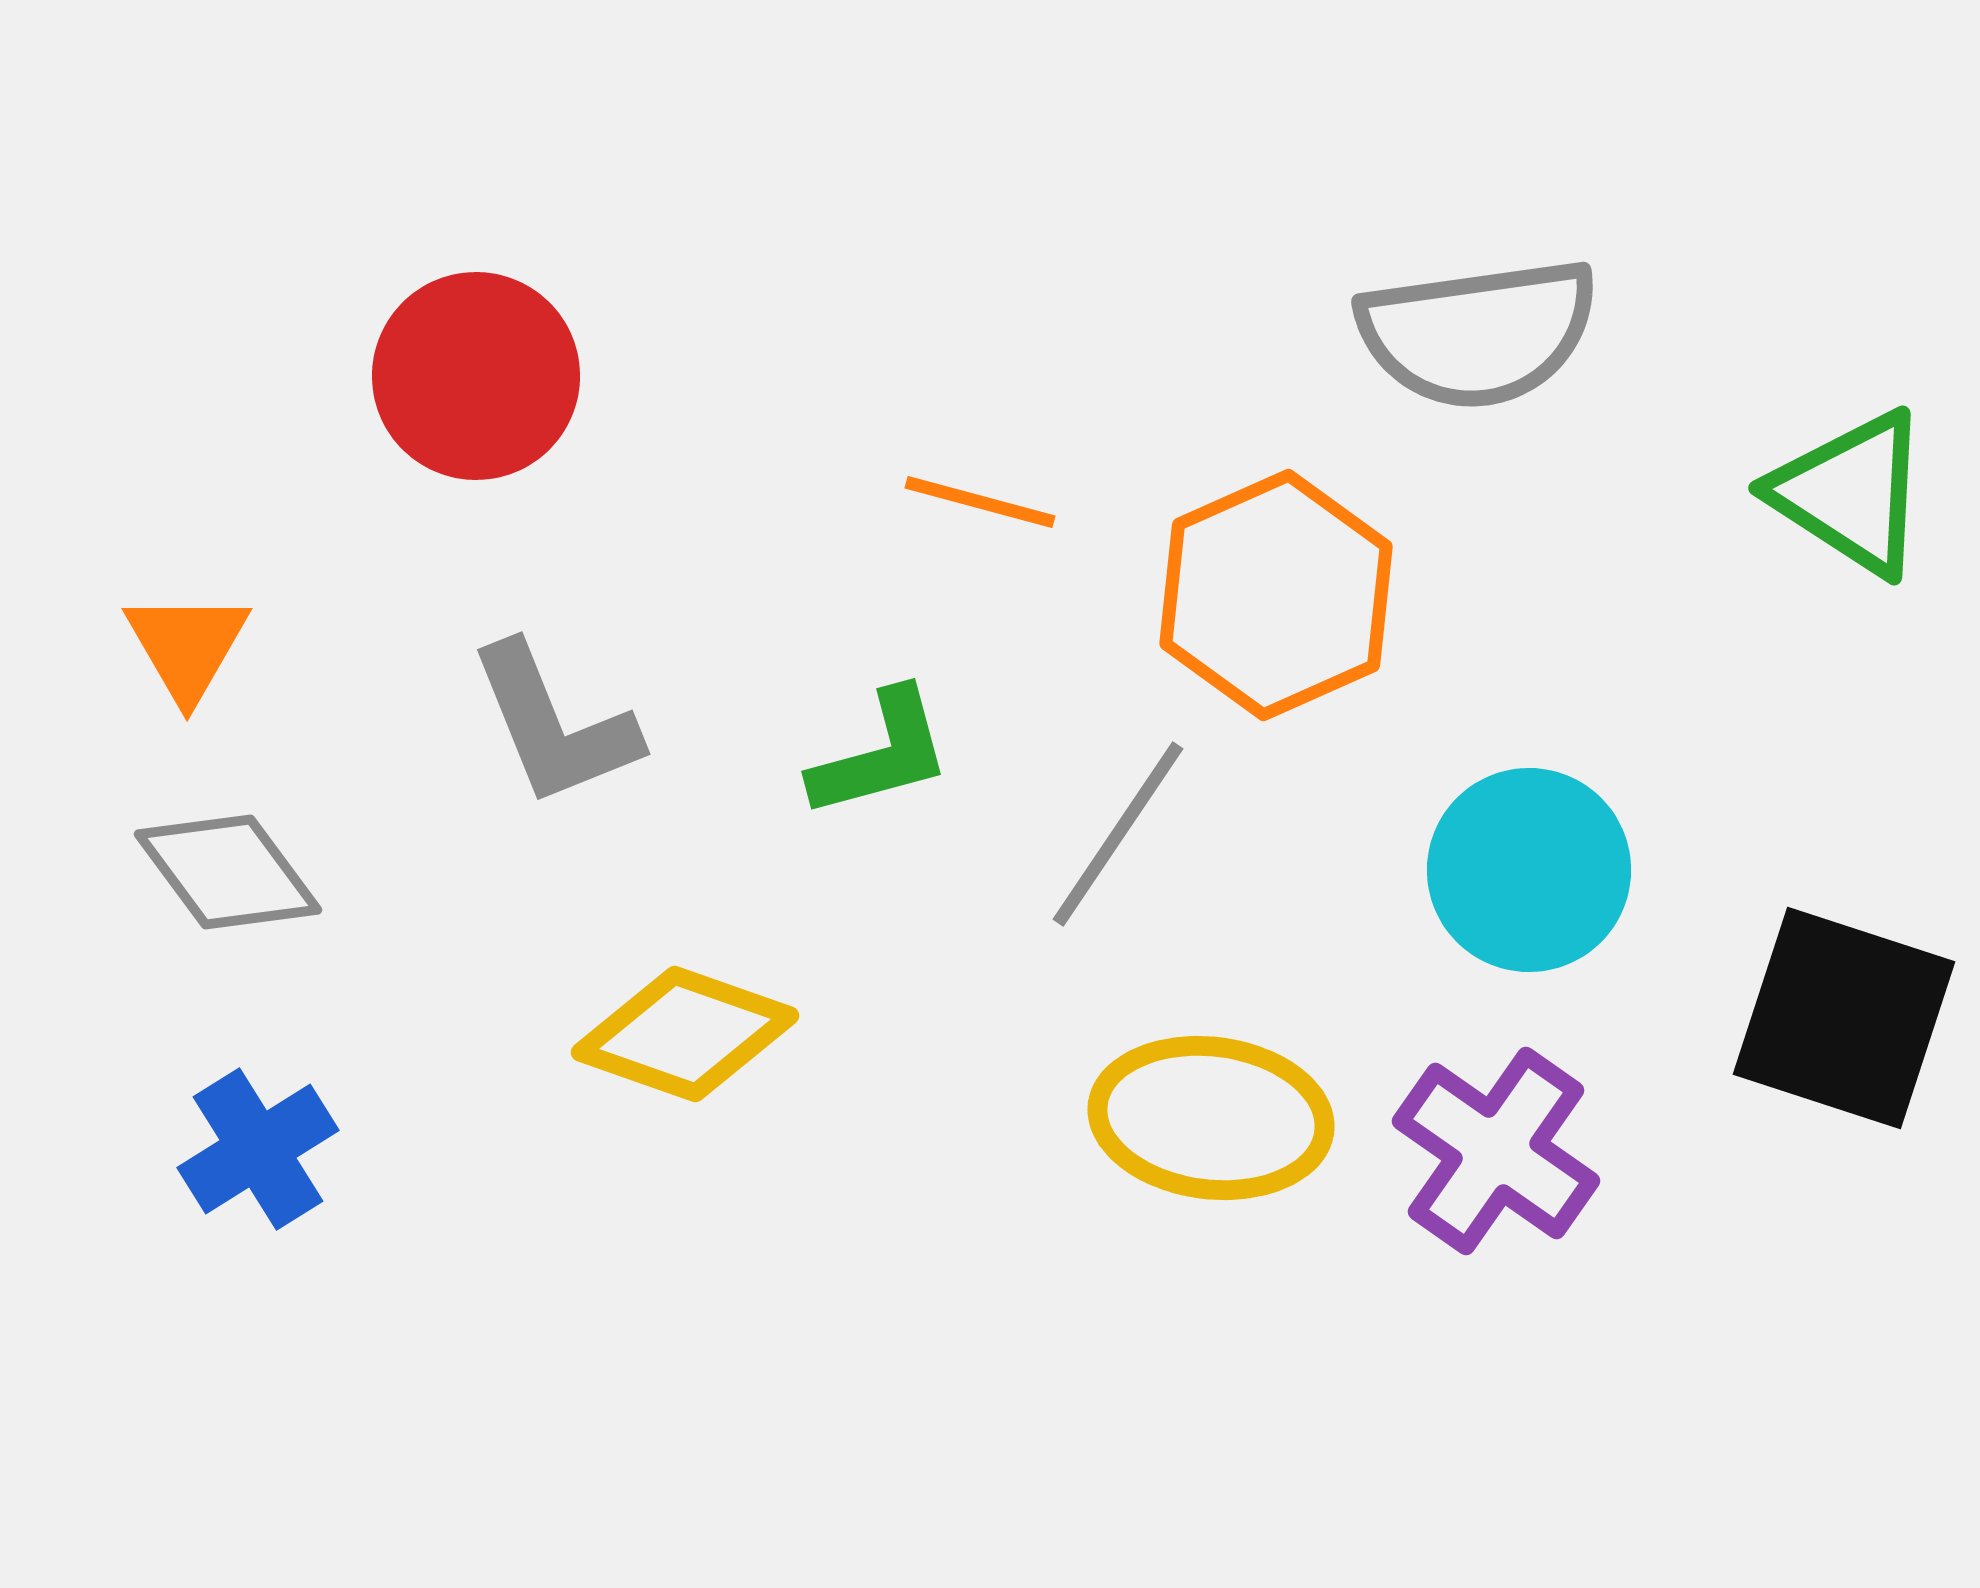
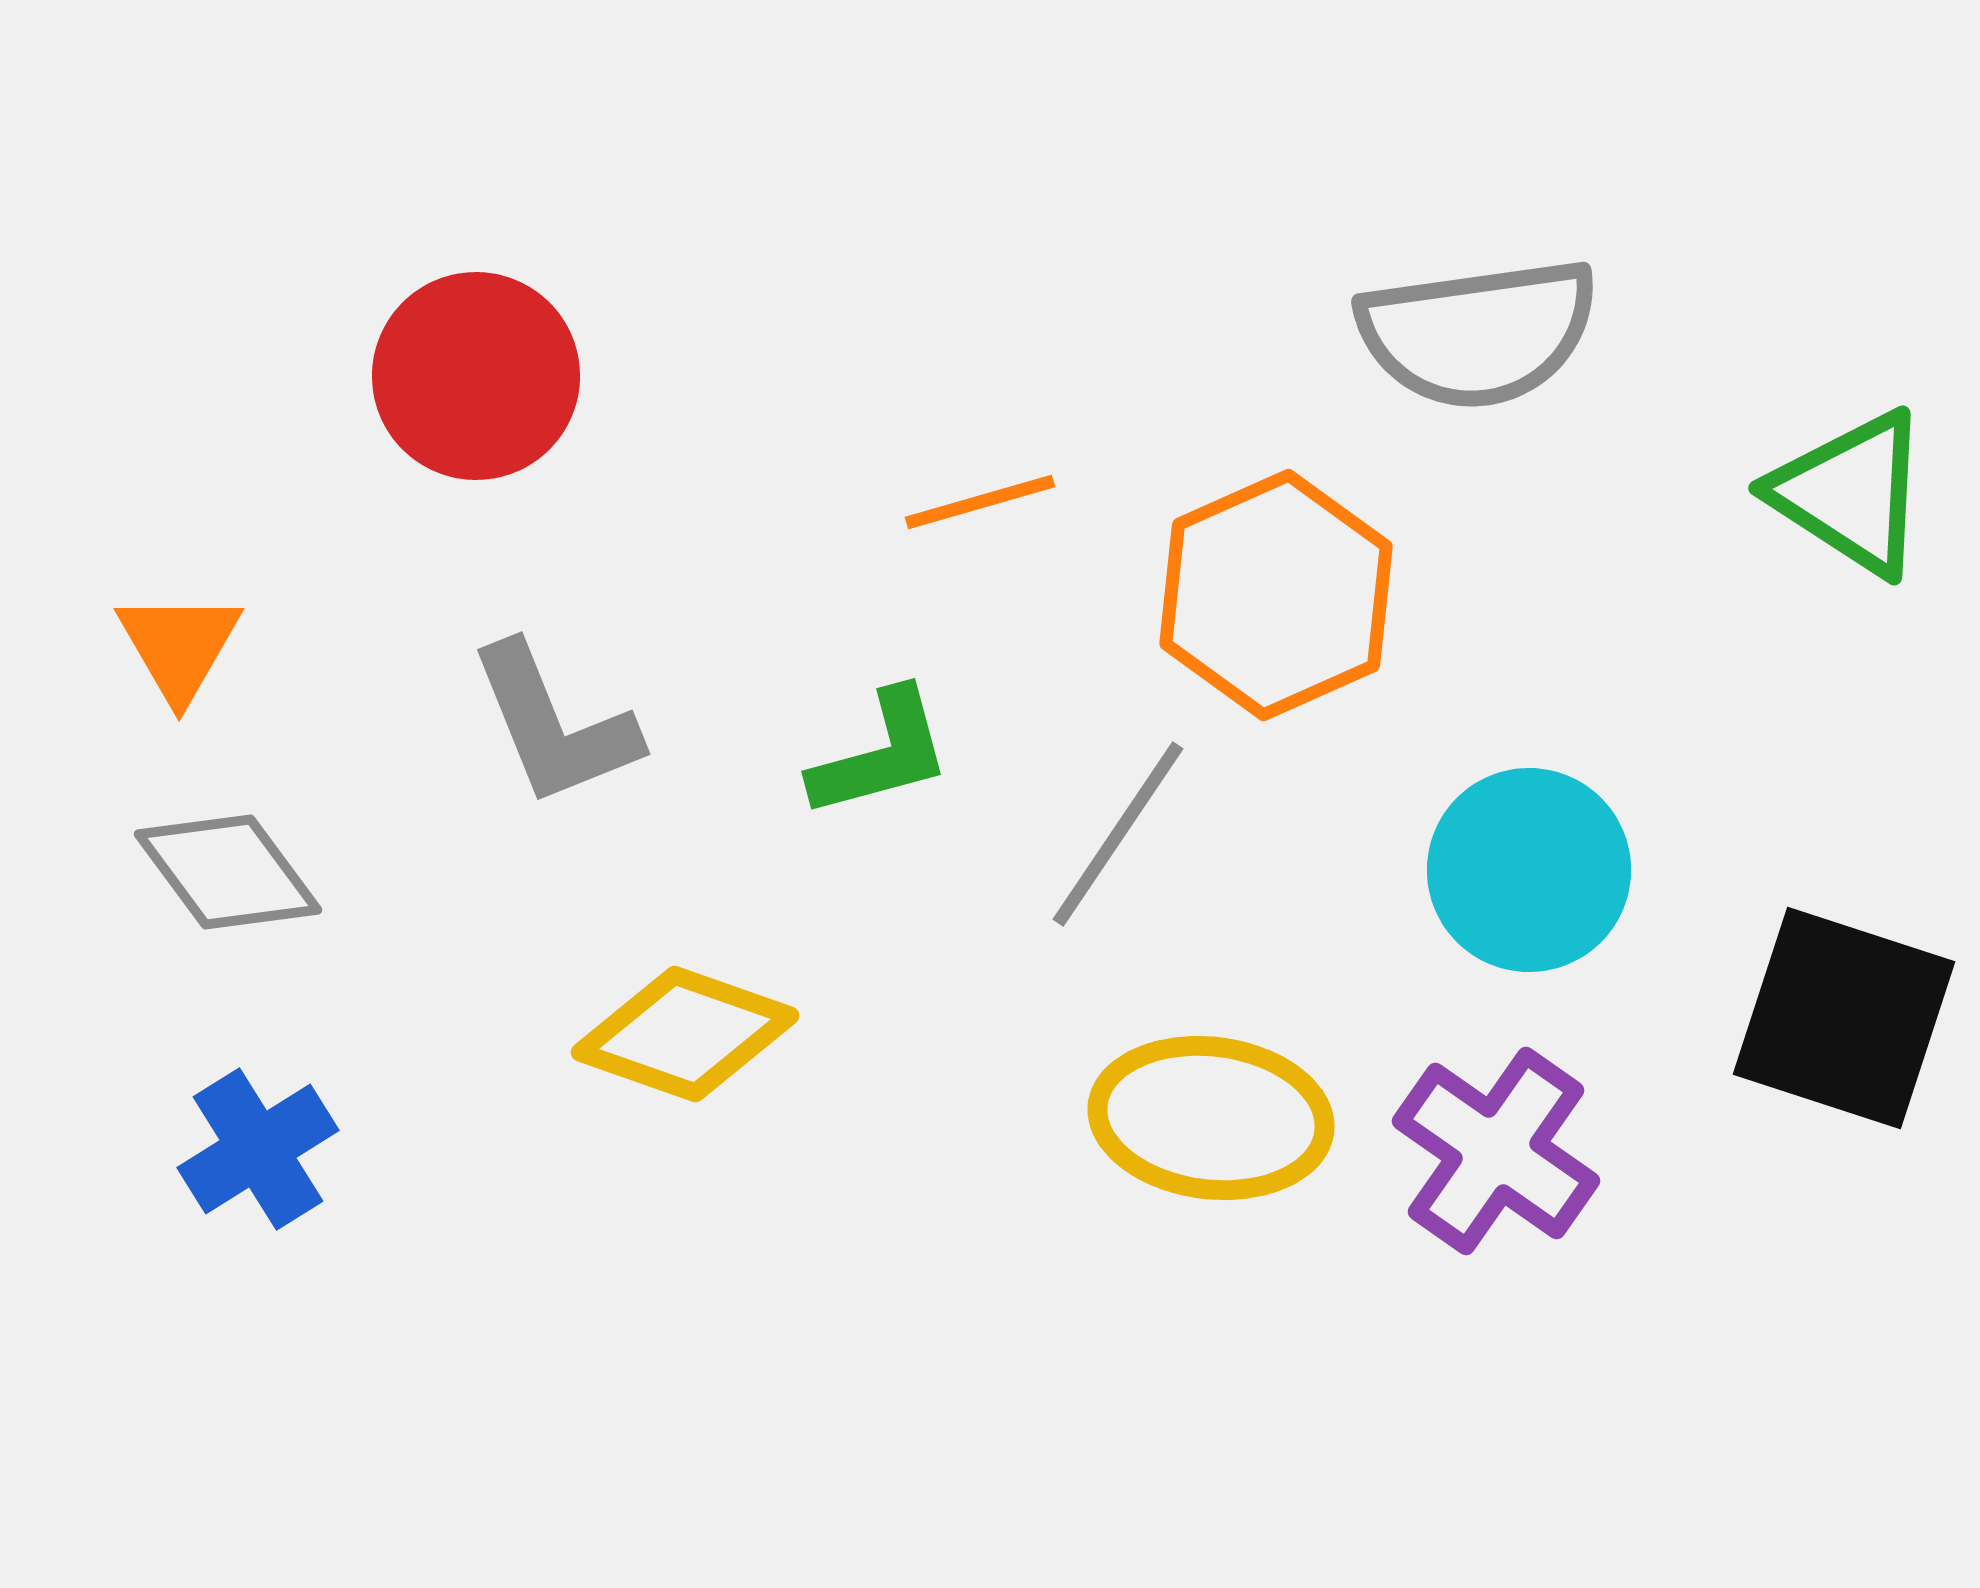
orange line: rotated 31 degrees counterclockwise
orange triangle: moved 8 px left
